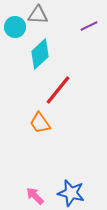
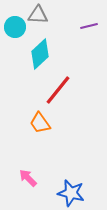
purple line: rotated 12 degrees clockwise
pink arrow: moved 7 px left, 18 px up
